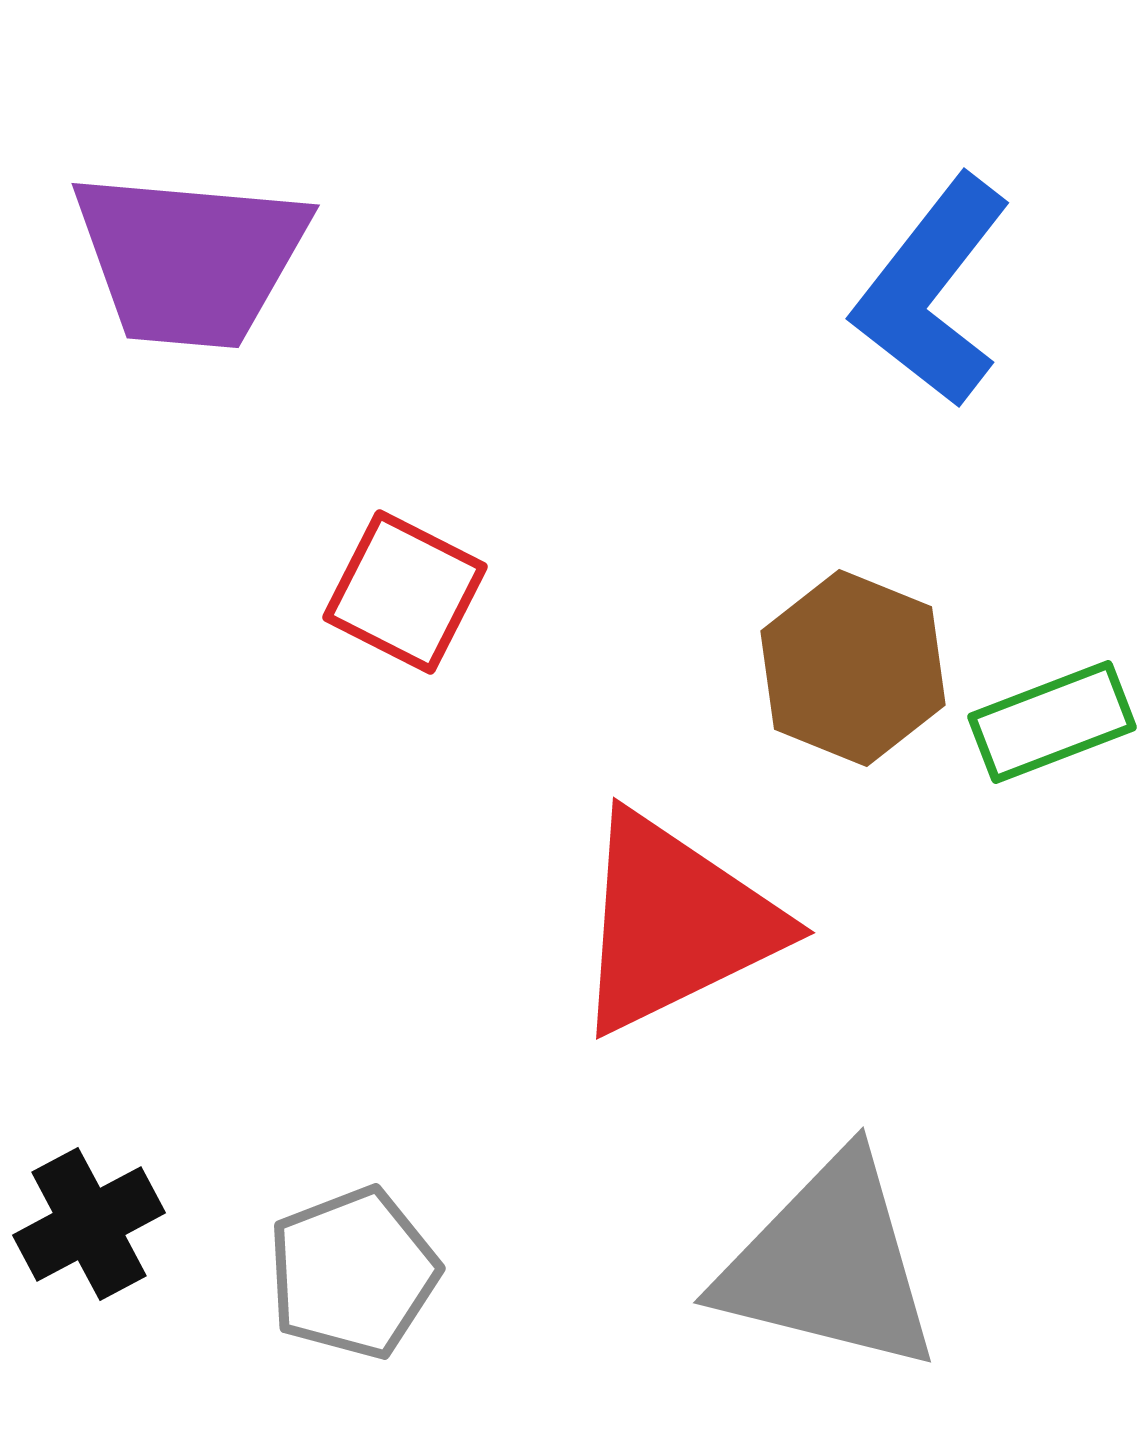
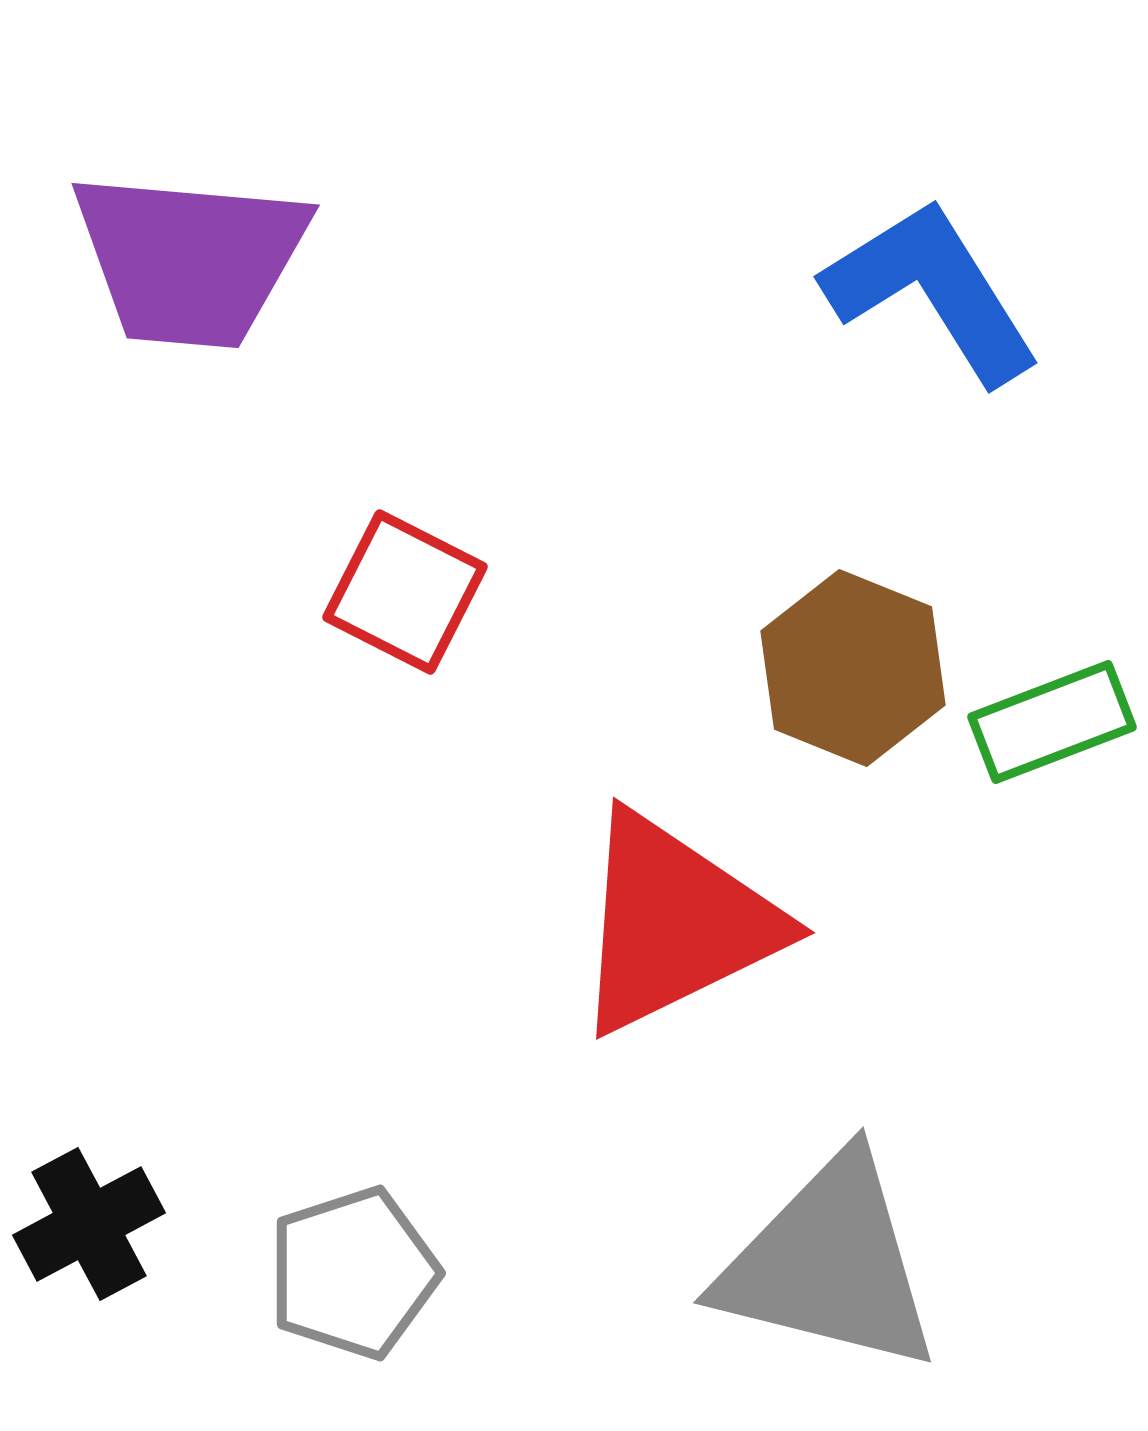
blue L-shape: rotated 110 degrees clockwise
gray pentagon: rotated 3 degrees clockwise
